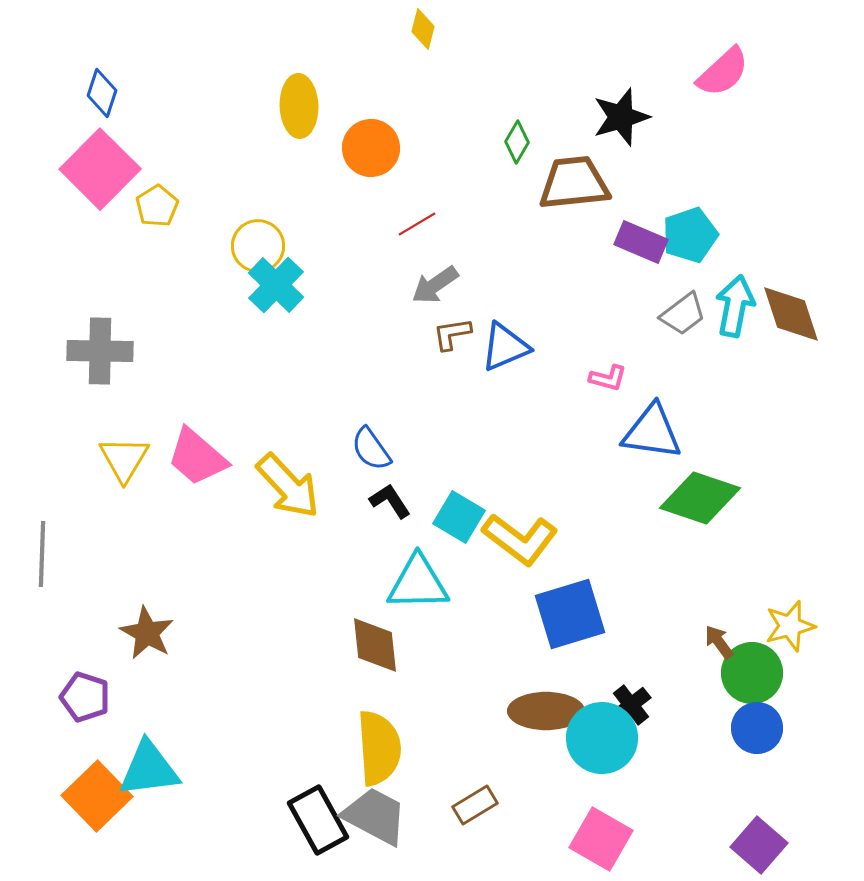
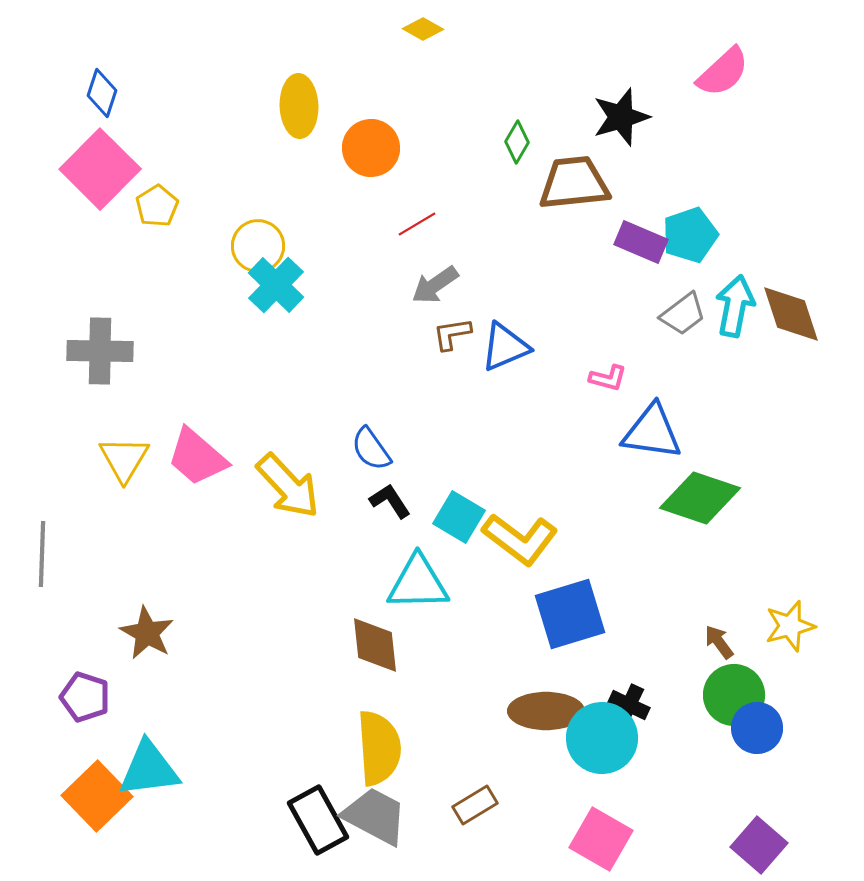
yellow diamond at (423, 29): rotated 75 degrees counterclockwise
green circle at (752, 673): moved 18 px left, 22 px down
black cross at (631, 705): moved 2 px left; rotated 27 degrees counterclockwise
